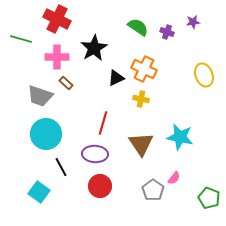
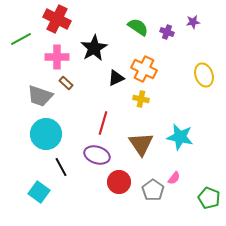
green line: rotated 45 degrees counterclockwise
purple ellipse: moved 2 px right, 1 px down; rotated 15 degrees clockwise
red circle: moved 19 px right, 4 px up
